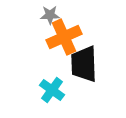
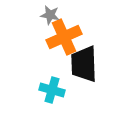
gray star: rotated 12 degrees clockwise
cyan cross: rotated 20 degrees counterclockwise
